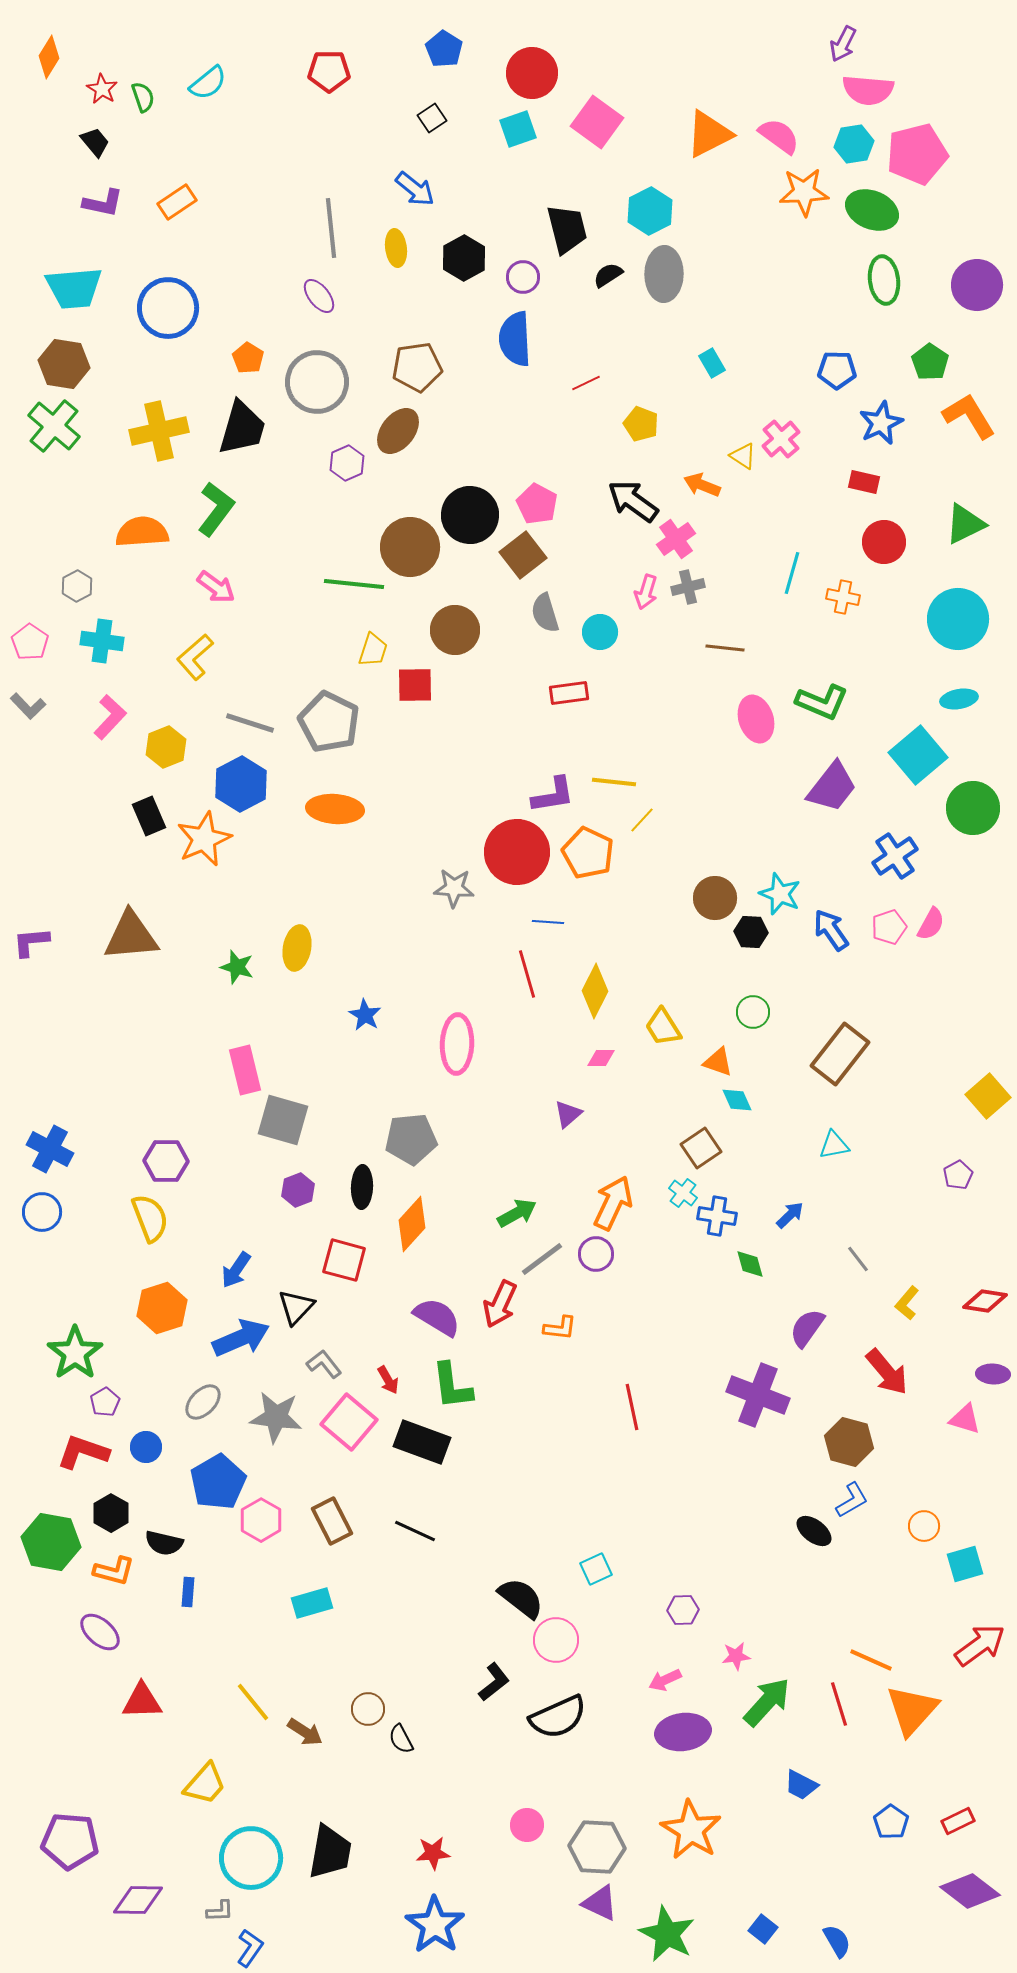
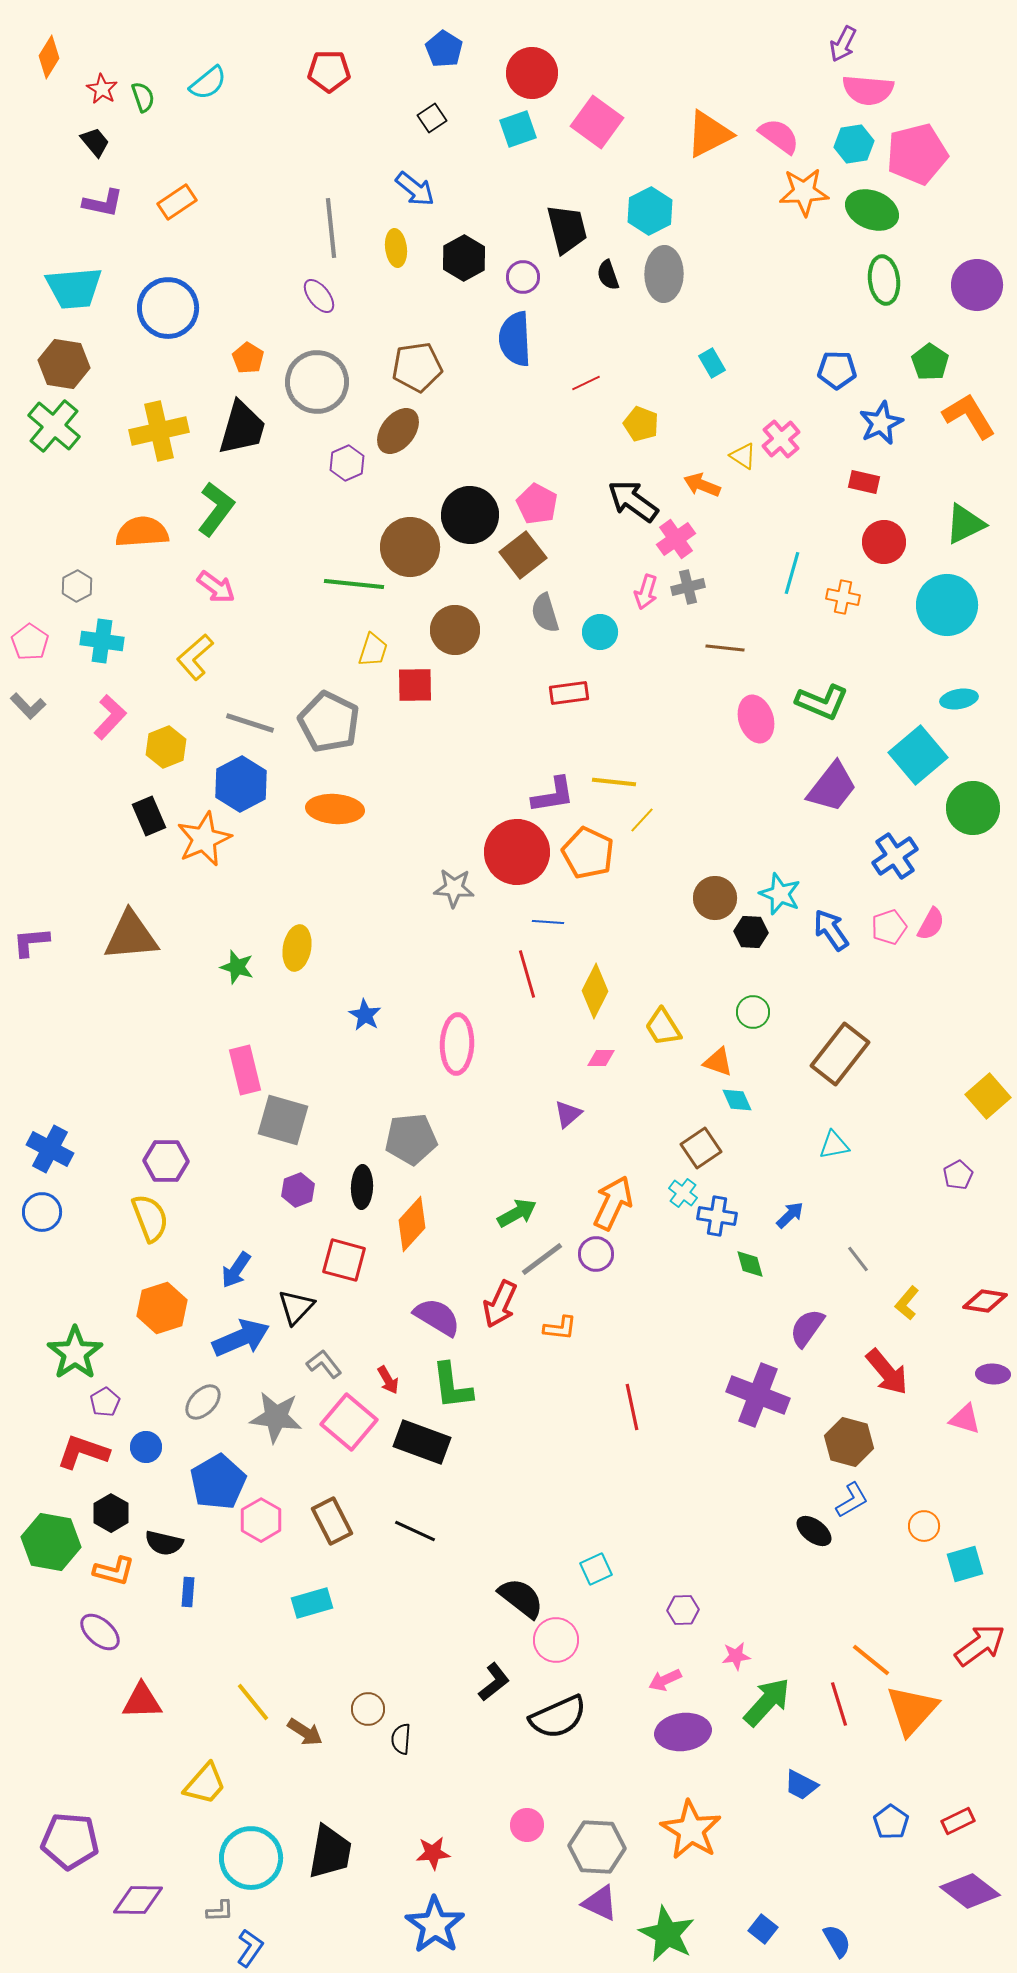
black semicircle at (608, 275): rotated 76 degrees counterclockwise
cyan circle at (958, 619): moved 11 px left, 14 px up
orange line at (871, 1660): rotated 15 degrees clockwise
black semicircle at (401, 1739): rotated 32 degrees clockwise
